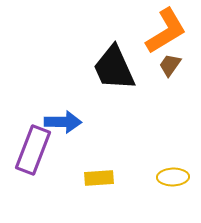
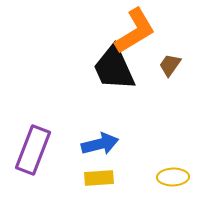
orange L-shape: moved 31 px left
blue arrow: moved 37 px right, 22 px down; rotated 15 degrees counterclockwise
